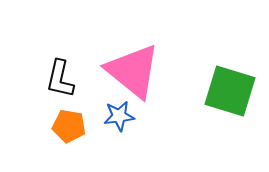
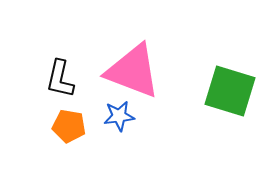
pink triangle: rotated 18 degrees counterclockwise
